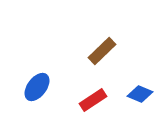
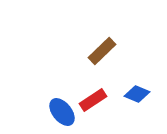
blue ellipse: moved 25 px right, 25 px down; rotated 76 degrees counterclockwise
blue diamond: moved 3 px left
